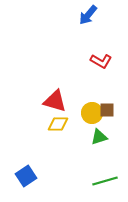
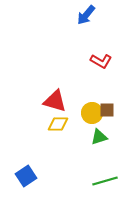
blue arrow: moved 2 px left
